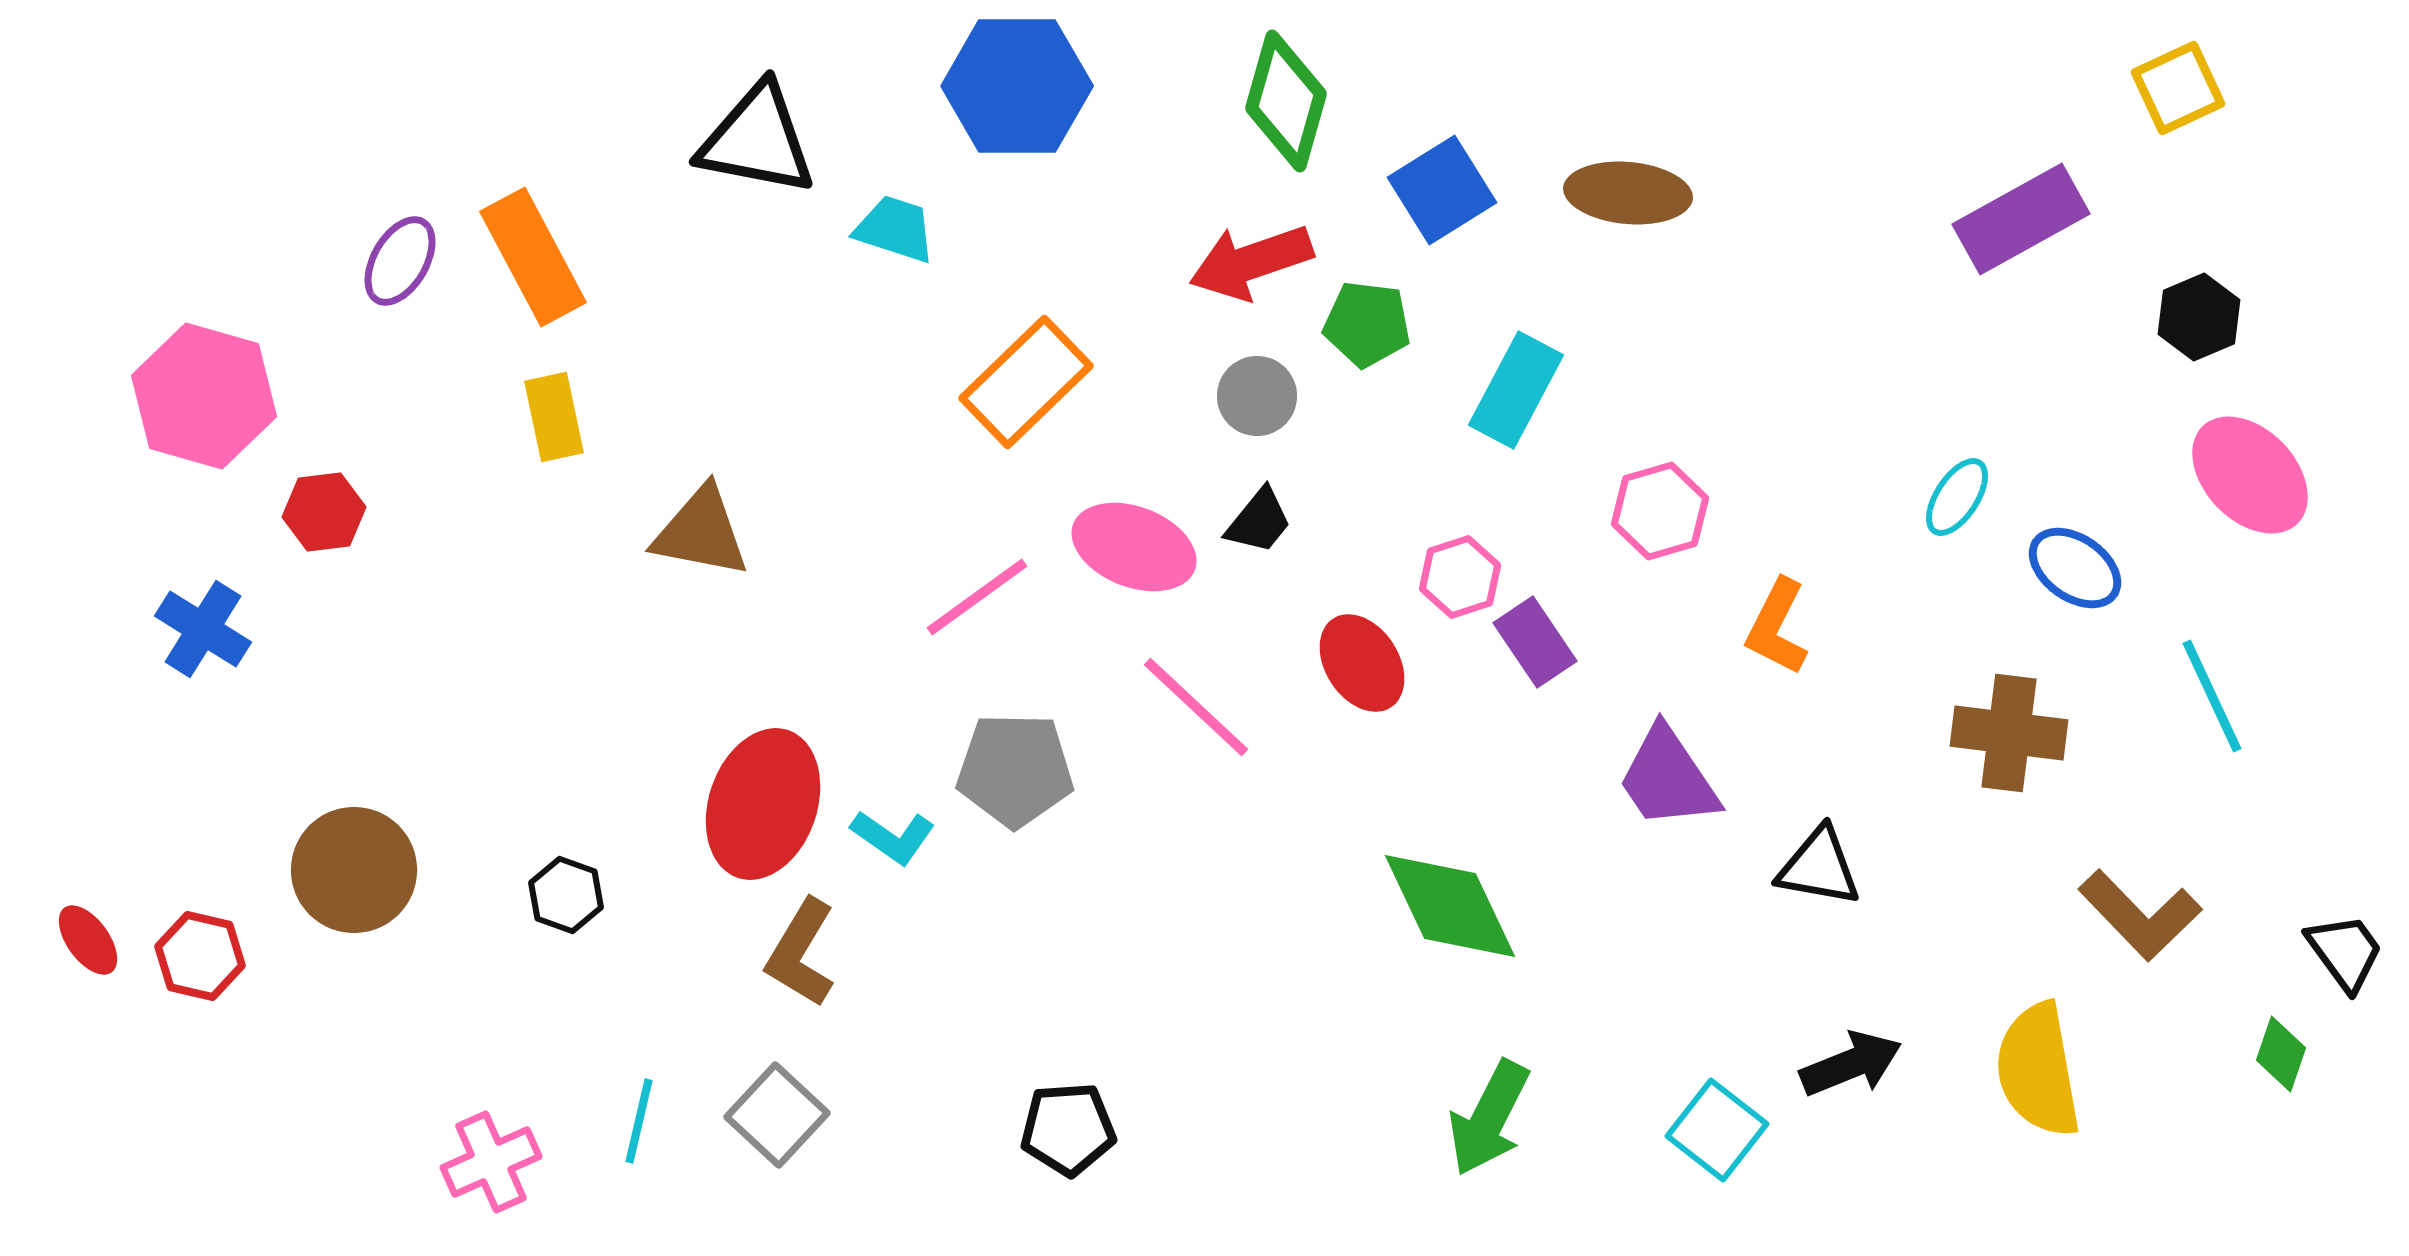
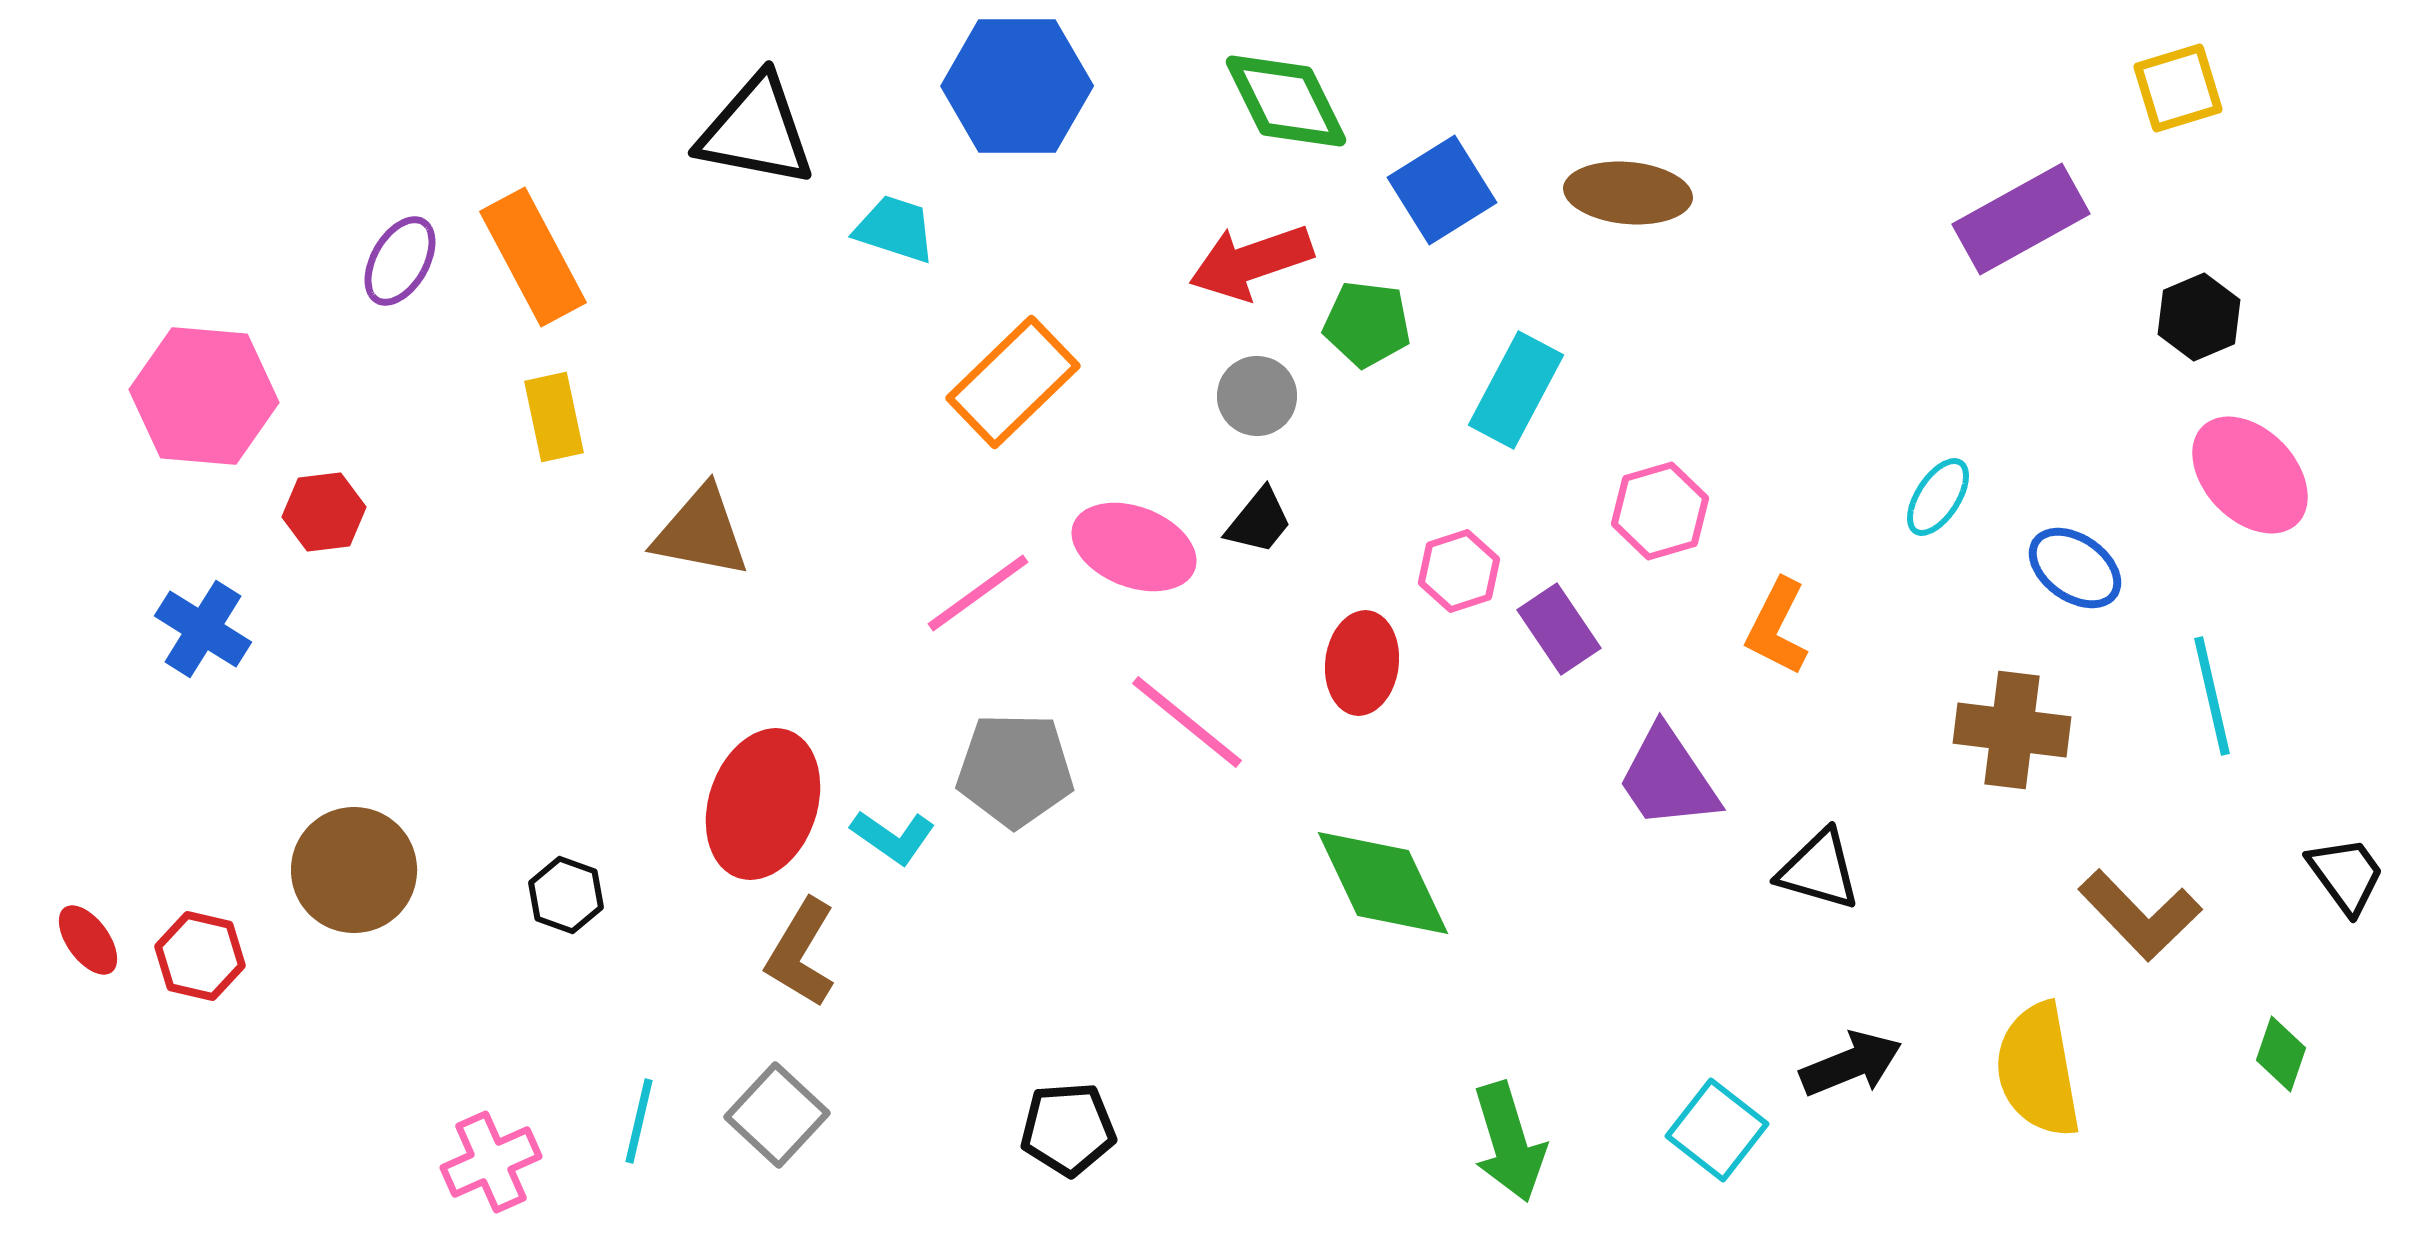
yellow square at (2178, 88): rotated 8 degrees clockwise
green diamond at (1286, 101): rotated 42 degrees counterclockwise
black triangle at (757, 140): moved 1 px left, 9 px up
orange rectangle at (1026, 382): moved 13 px left
pink hexagon at (204, 396): rotated 11 degrees counterclockwise
cyan ellipse at (1957, 497): moved 19 px left
pink hexagon at (1460, 577): moved 1 px left, 6 px up
pink line at (977, 597): moved 1 px right, 4 px up
purple rectangle at (1535, 642): moved 24 px right, 13 px up
red ellipse at (1362, 663): rotated 40 degrees clockwise
cyan line at (2212, 696): rotated 12 degrees clockwise
pink line at (1196, 707): moved 9 px left, 15 px down; rotated 4 degrees counterclockwise
brown cross at (2009, 733): moved 3 px right, 3 px up
black triangle at (1819, 867): moved 3 px down; rotated 6 degrees clockwise
green diamond at (1450, 906): moved 67 px left, 23 px up
black trapezoid at (2345, 952): moved 1 px right, 77 px up
green arrow at (1489, 1118): moved 20 px right, 24 px down; rotated 44 degrees counterclockwise
